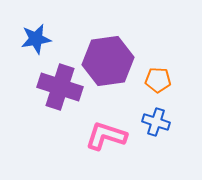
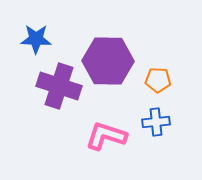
blue star: rotated 12 degrees clockwise
purple hexagon: rotated 9 degrees clockwise
purple cross: moved 1 px left, 1 px up
blue cross: rotated 24 degrees counterclockwise
